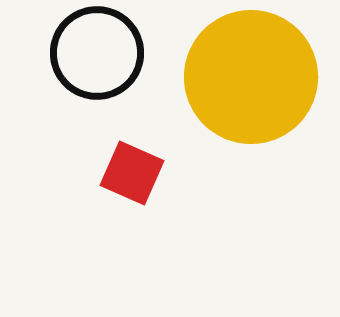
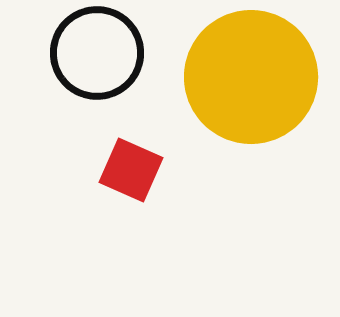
red square: moved 1 px left, 3 px up
